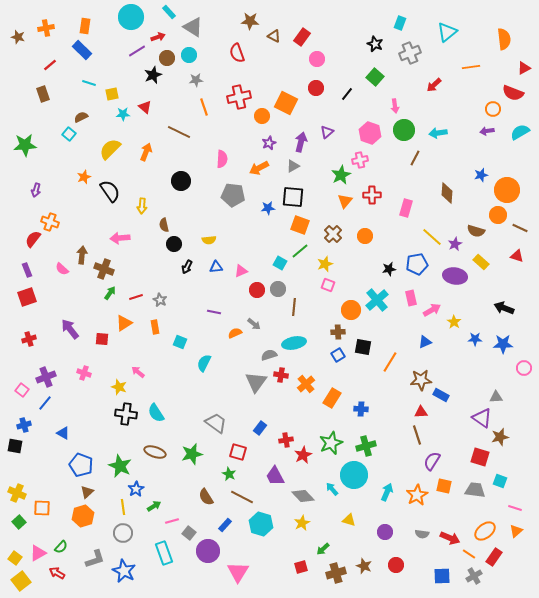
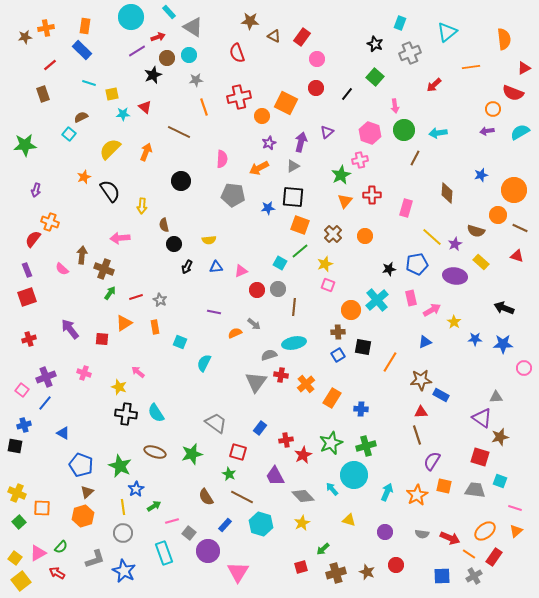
brown star at (18, 37): moved 7 px right; rotated 24 degrees counterclockwise
orange circle at (507, 190): moved 7 px right
brown star at (364, 566): moved 3 px right, 6 px down
